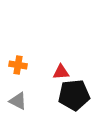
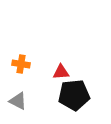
orange cross: moved 3 px right, 1 px up
